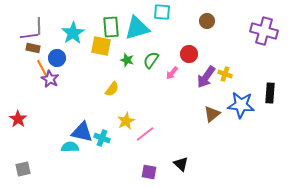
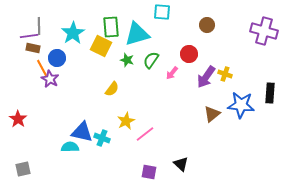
brown circle: moved 4 px down
cyan triangle: moved 6 px down
yellow square: rotated 15 degrees clockwise
